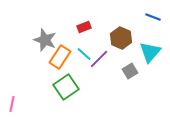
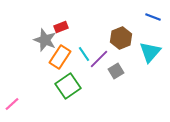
red rectangle: moved 23 px left
brown hexagon: rotated 15 degrees clockwise
cyan line: rotated 14 degrees clockwise
gray square: moved 14 px left
green square: moved 2 px right, 1 px up
pink line: rotated 35 degrees clockwise
